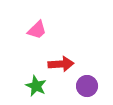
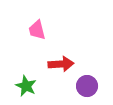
pink trapezoid: rotated 120 degrees clockwise
green star: moved 10 px left
